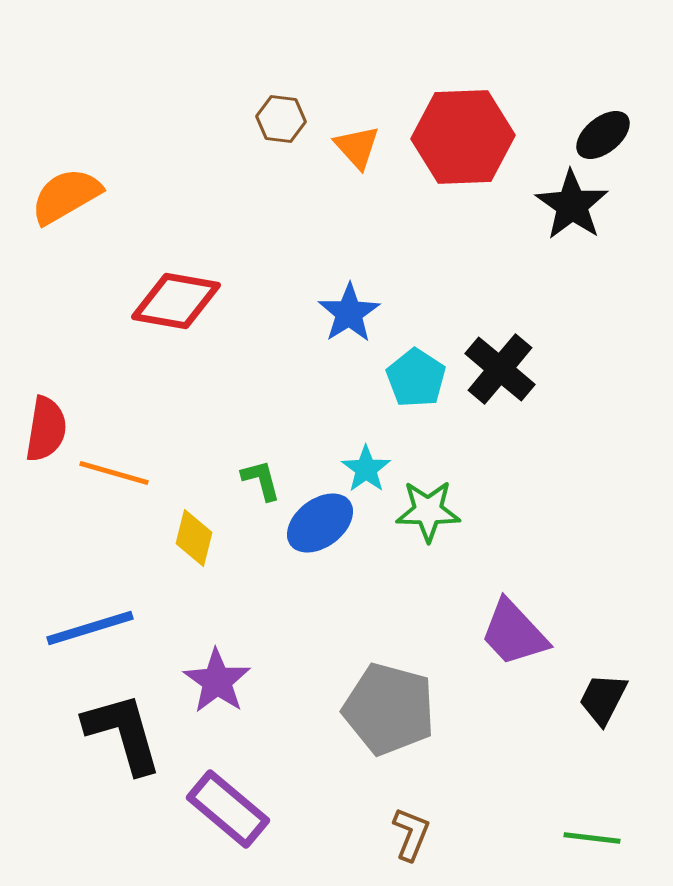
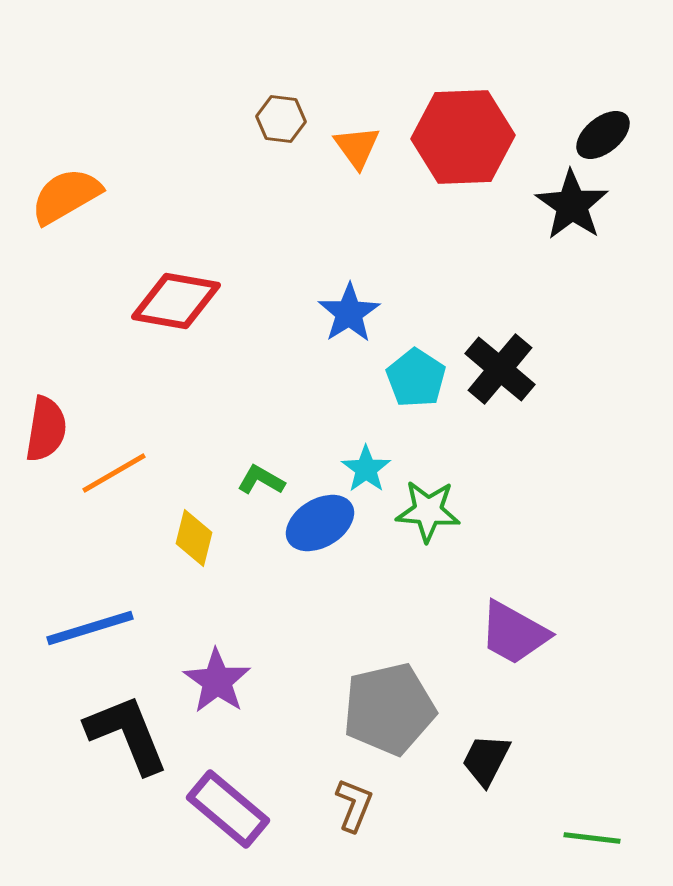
orange triangle: rotated 6 degrees clockwise
orange line: rotated 46 degrees counterclockwise
green L-shape: rotated 45 degrees counterclockwise
green star: rotated 4 degrees clockwise
blue ellipse: rotated 6 degrees clockwise
purple trapezoid: rotated 18 degrees counterclockwise
black trapezoid: moved 117 px left, 61 px down
gray pentagon: rotated 28 degrees counterclockwise
black L-shape: moved 4 px right, 1 px down; rotated 6 degrees counterclockwise
brown L-shape: moved 57 px left, 29 px up
